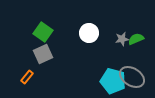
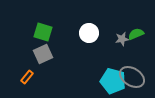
green square: rotated 18 degrees counterclockwise
green semicircle: moved 5 px up
